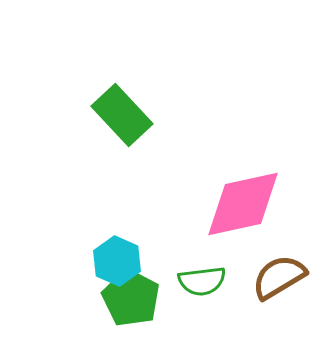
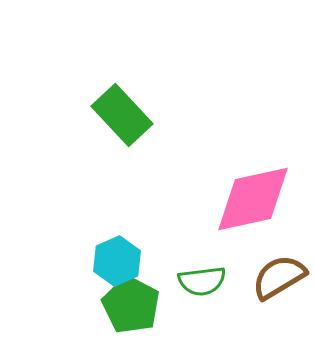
pink diamond: moved 10 px right, 5 px up
cyan hexagon: rotated 12 degrees clockwise
green pentagon: moved 7 px down
